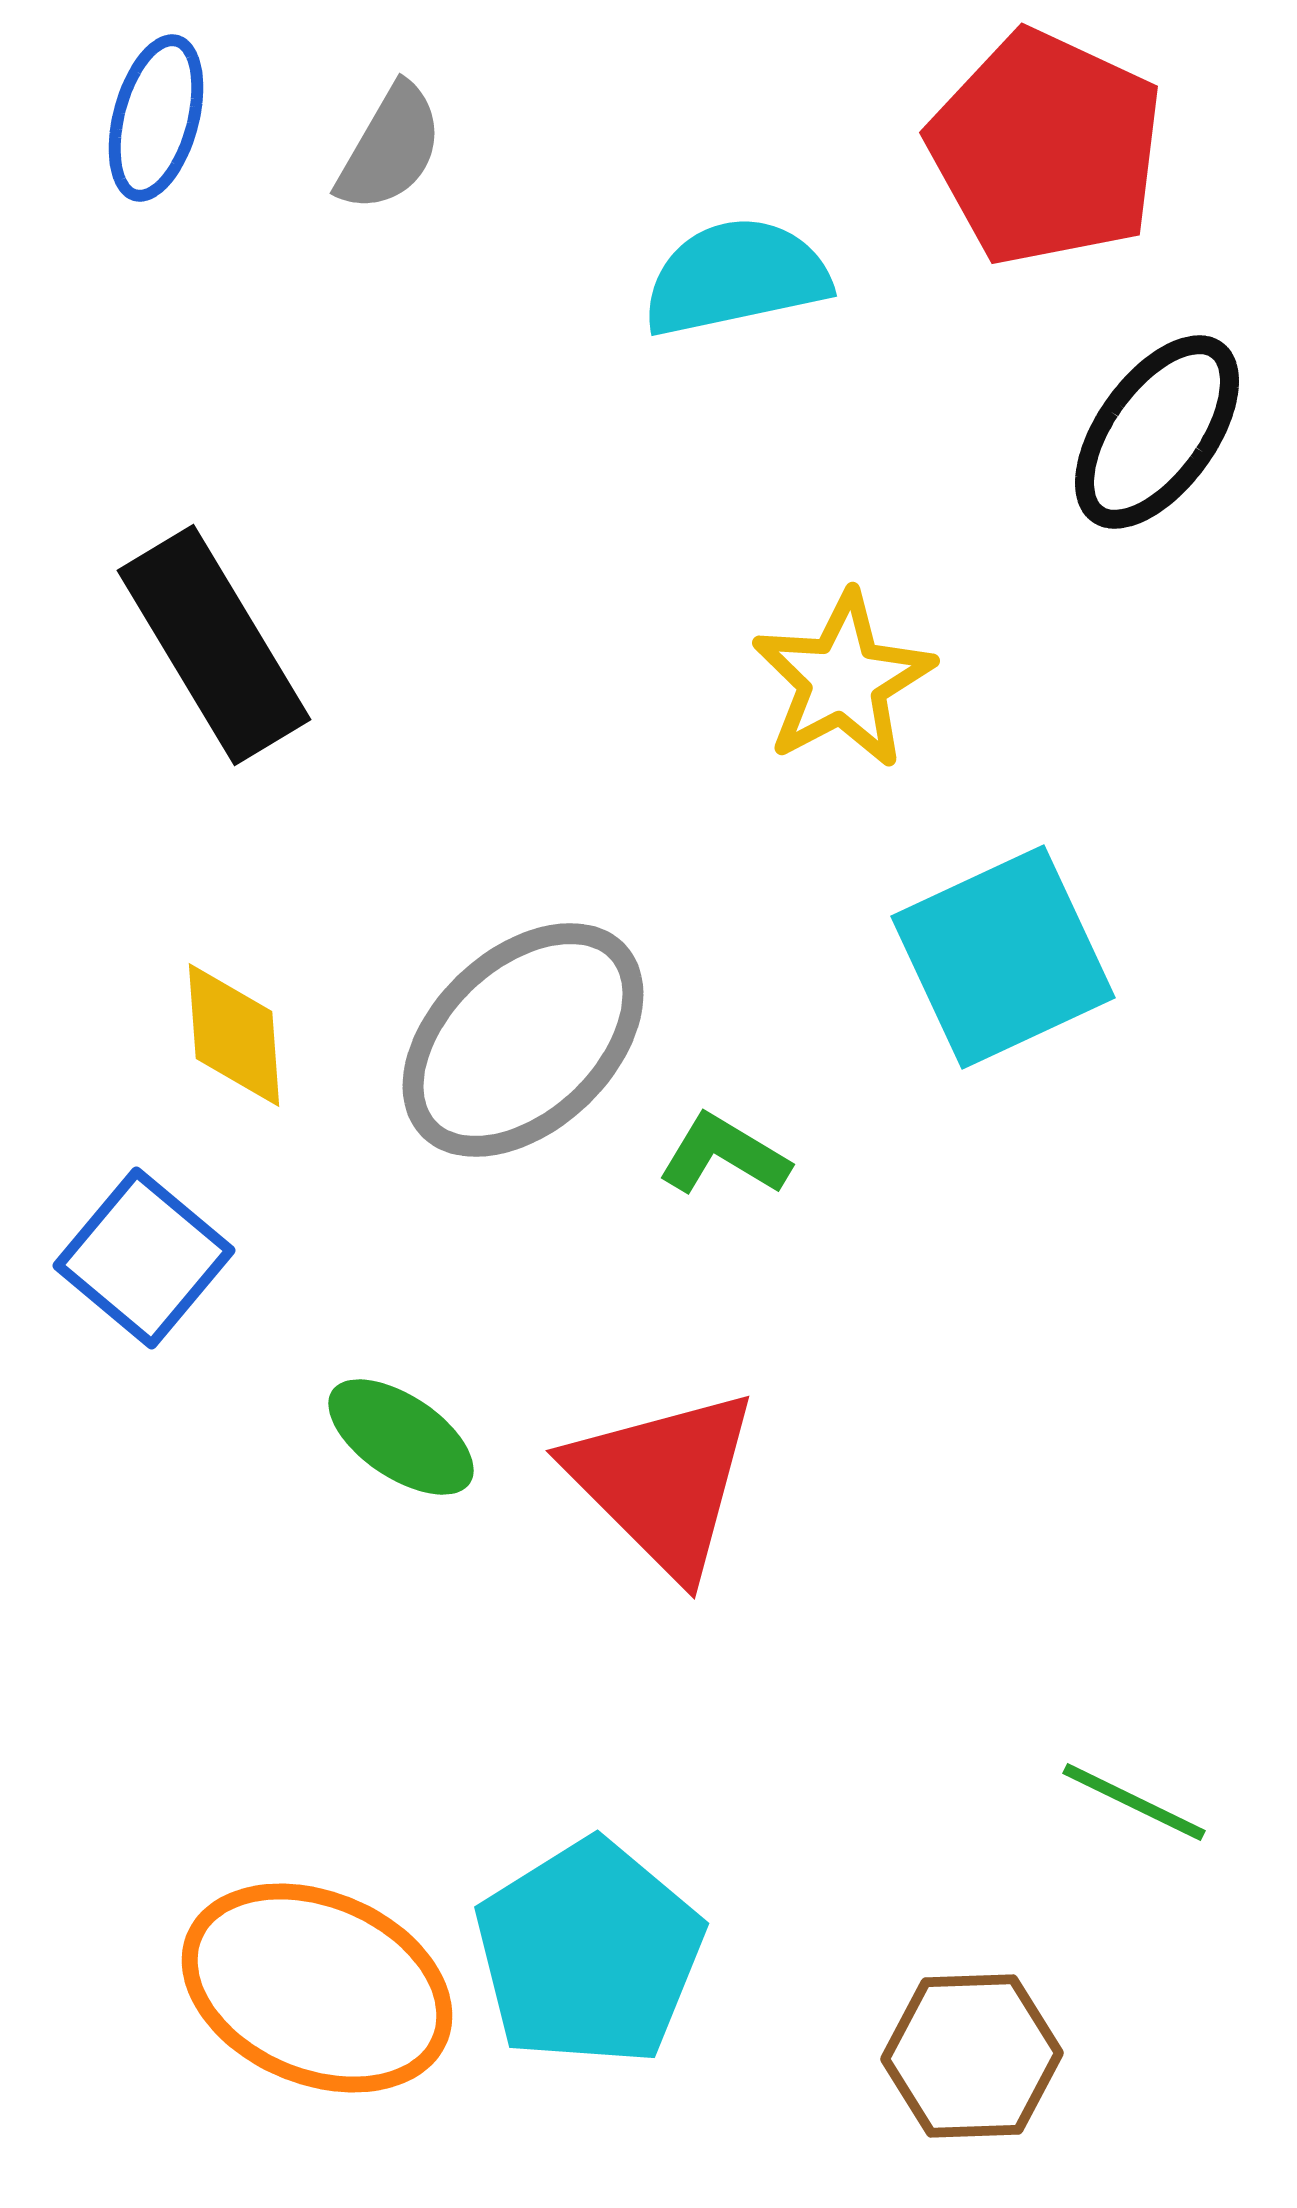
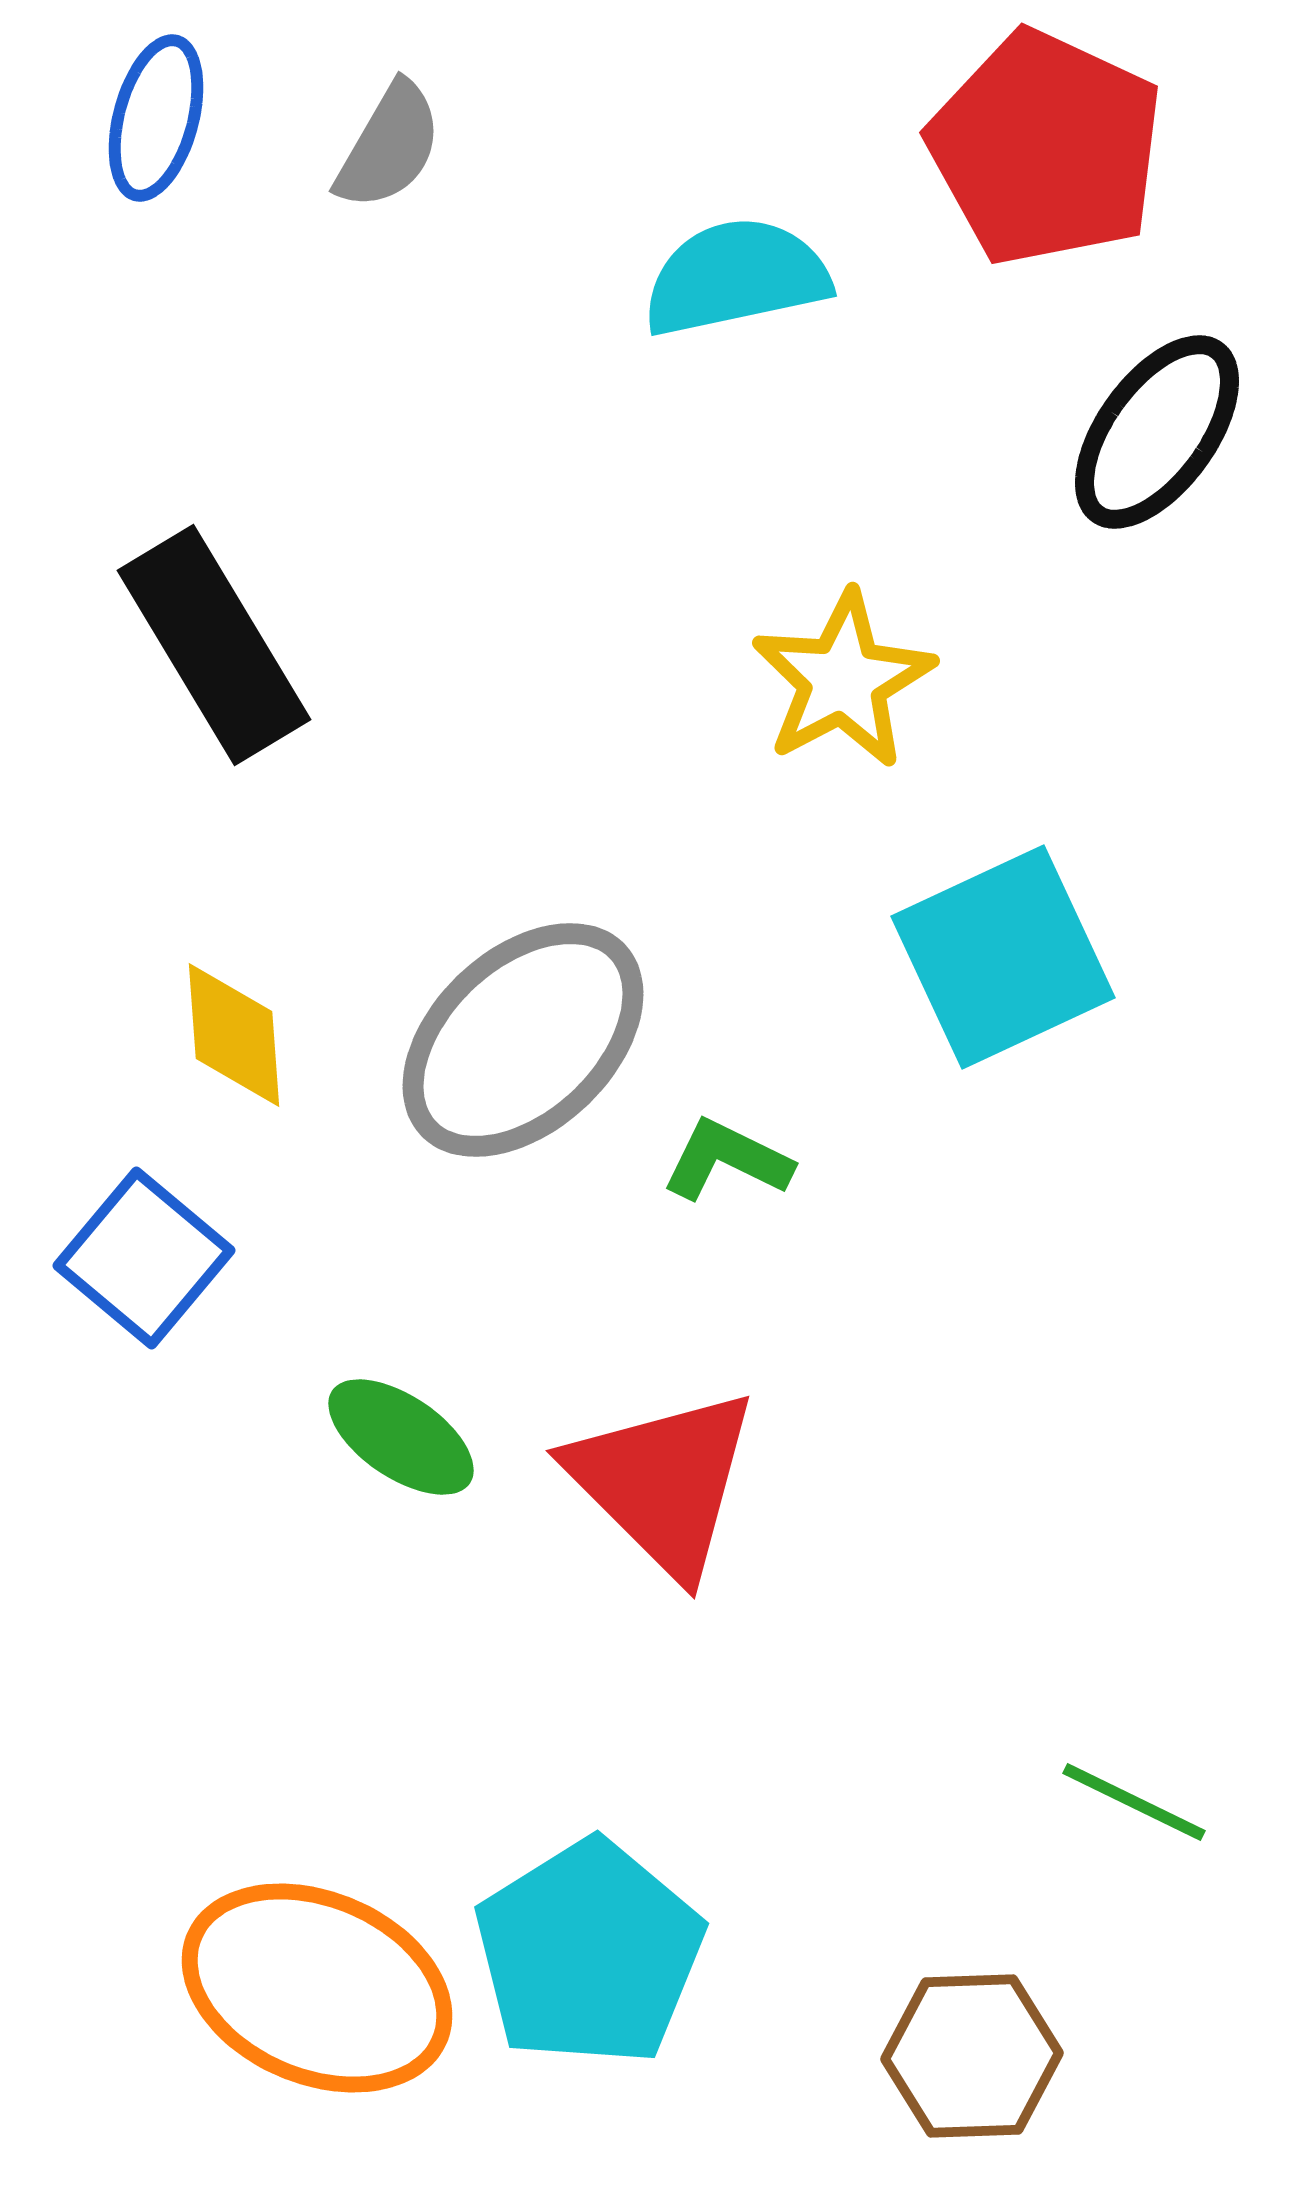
gray semicircle: moved 1 px left, 2 px up
green L-shape: moved 3 px right, 5 px down; rotated 5 degrees counterclockwise
